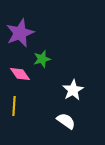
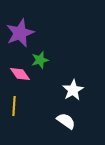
green star: moved 2 px left, 1 px down
